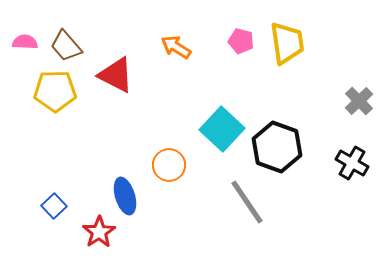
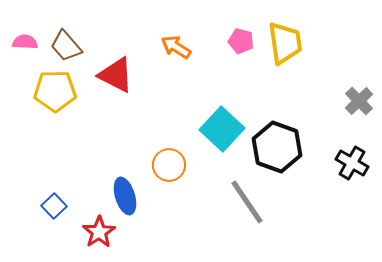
yellow trapezoid: moved 2 px left
